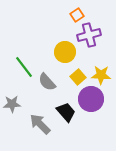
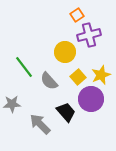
yellow star: rotated 24 degrees counterclockwise
gray semicircle: moved 2 px right, 1 px up
